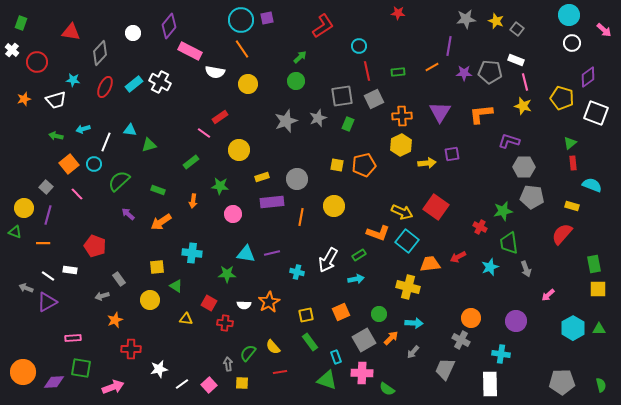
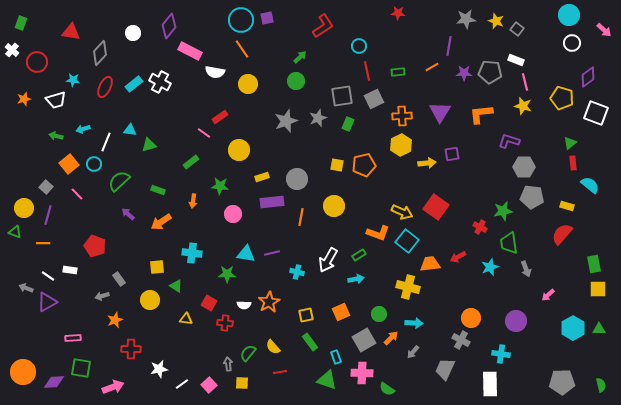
cyan semicircle at (592, 185): moved 2 px left; rotated 18 degrees clockwise
yellow rectangle at (572, 206): moved 5 px left
